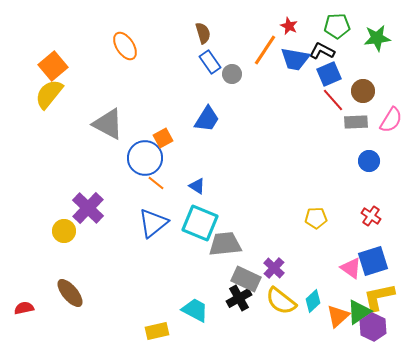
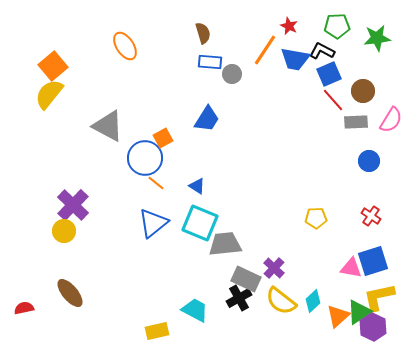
blue rectangle at (210, 62): rotated 50 degrees counterclockwise
gray triangle at (108, 124): moved 2 px down
purple cross at (88, 208): moved 15 px left, 3 px up
pink triangle at (351, 268): rotated 25 degrees counterclockwise
